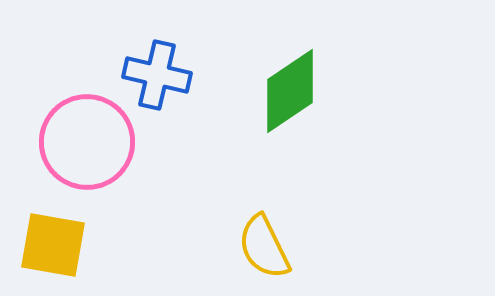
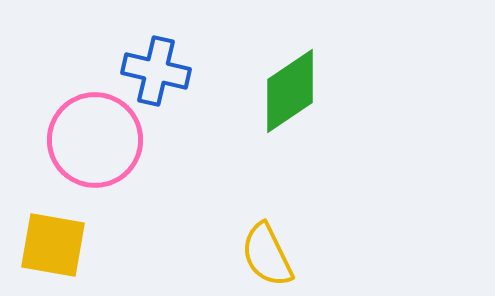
blue cross: moved 1 px left, 4 px up
pink circle: moved 8 px right, 2 px up
yellow semicircle: moved 3 px right, 8 px down
